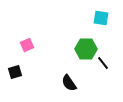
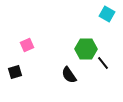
cyan square: moved 6 px right, 4 px up; rotated 21 degrees clockwise
black semicircle: moved 8 px up
